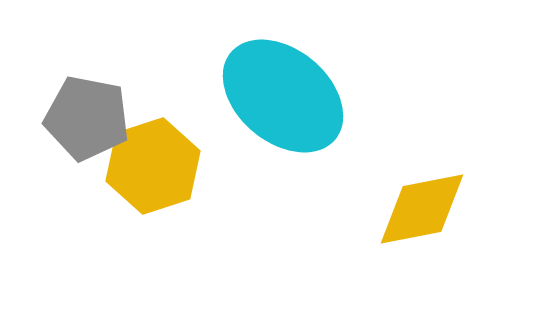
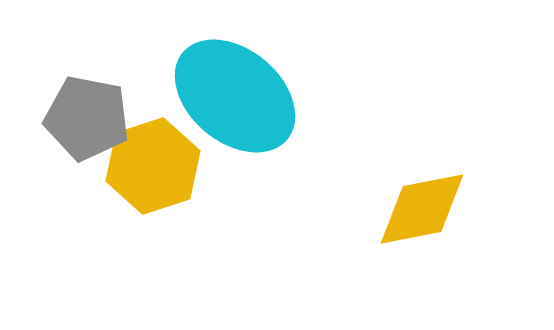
cyan ellipse: moved 48 px left
